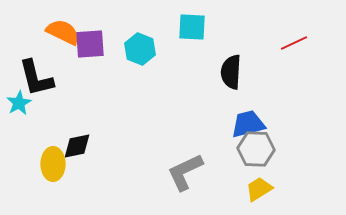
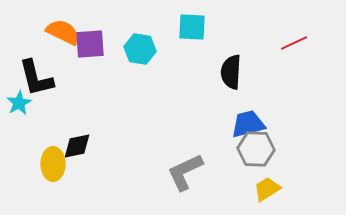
cyan hexagon: rotated 12 degrees counterclockwise
yellow trapezoid: moved 8 px right
